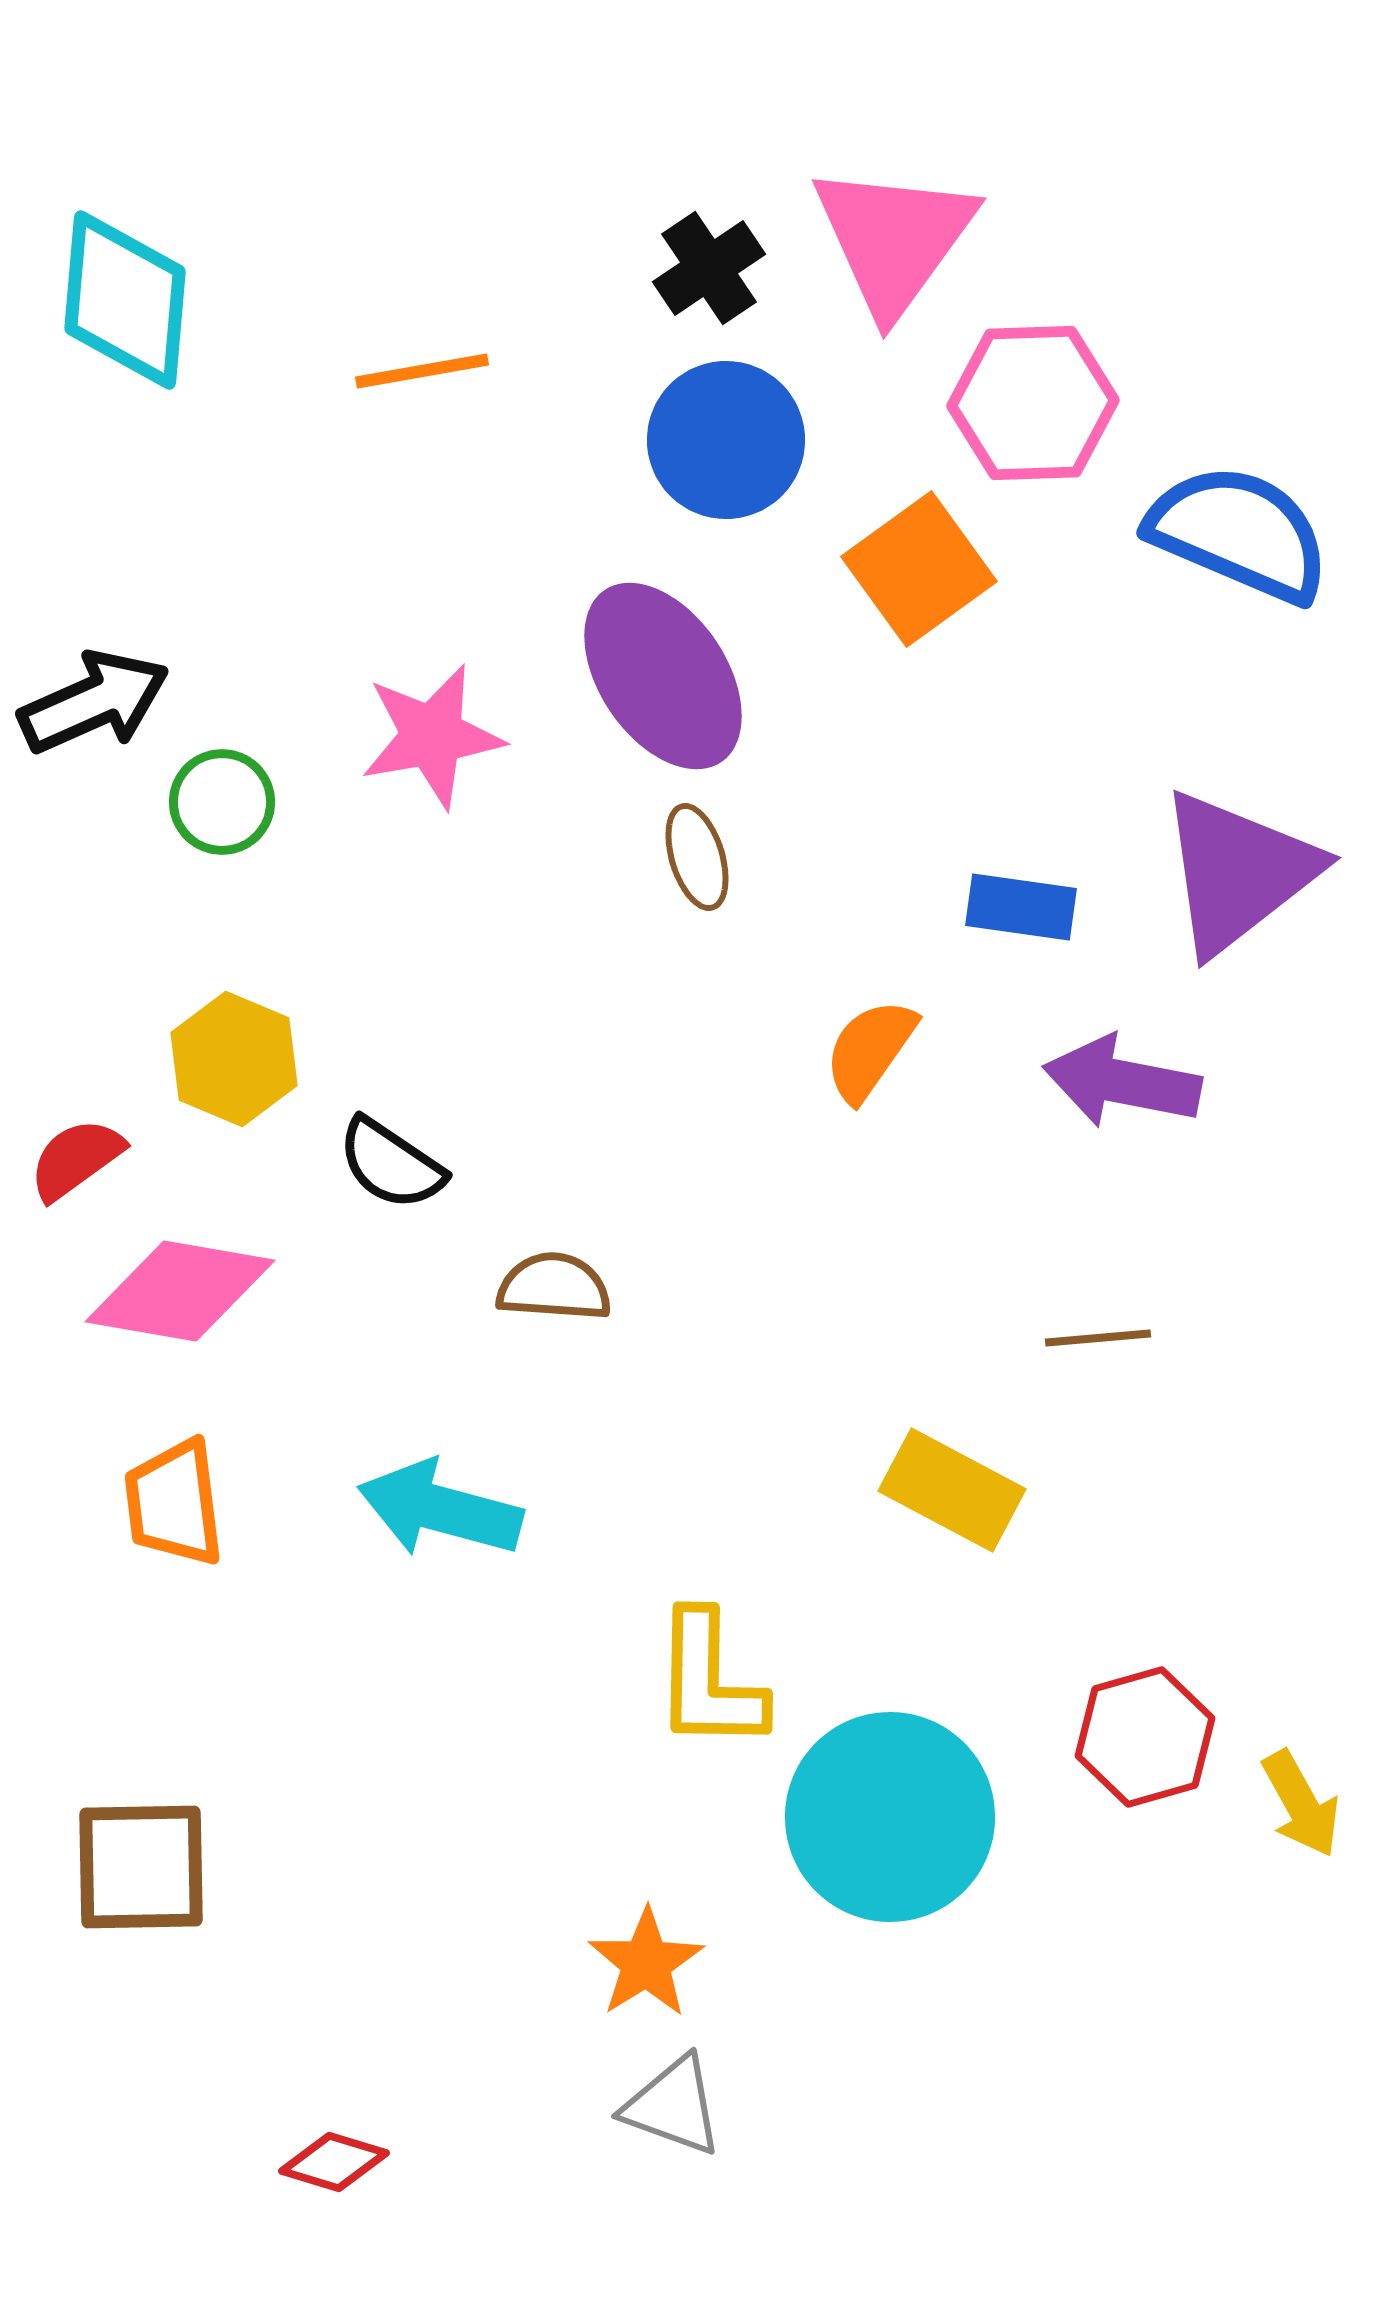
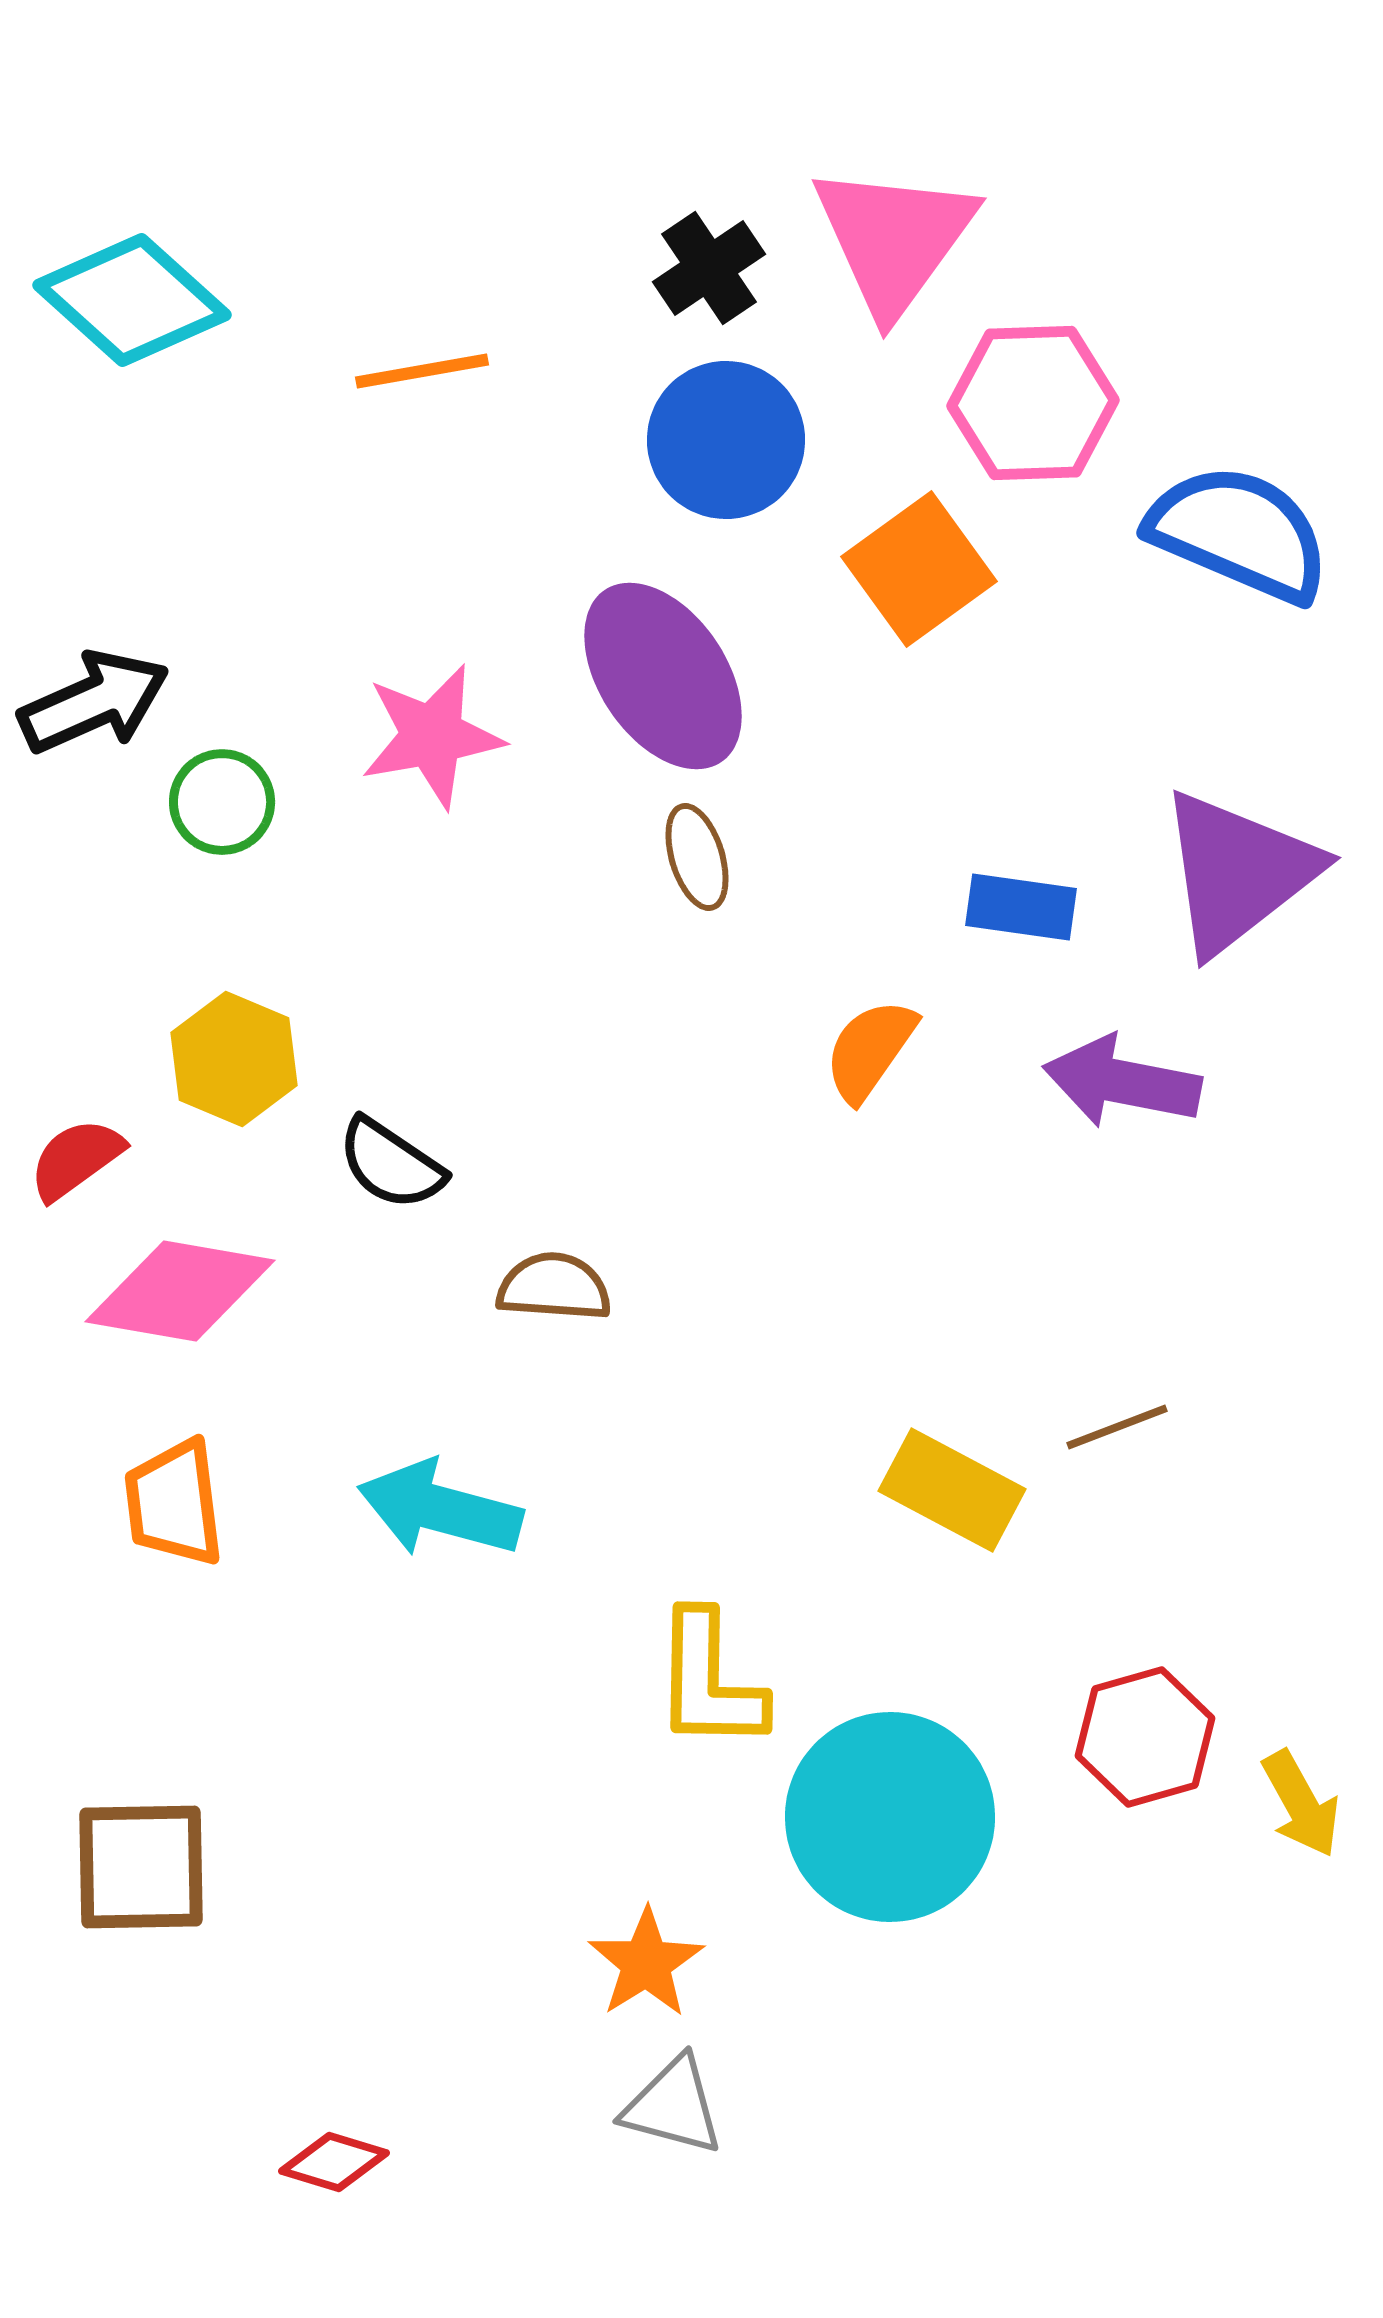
cyan diamond: moved 7 px right; rotated 53 degrees counterclockwise
brown line: moved 19 px right, 89 px down; rotated 16 degrees counterclockwise
gray triangle: rotated 5 degrees counterclockwise
